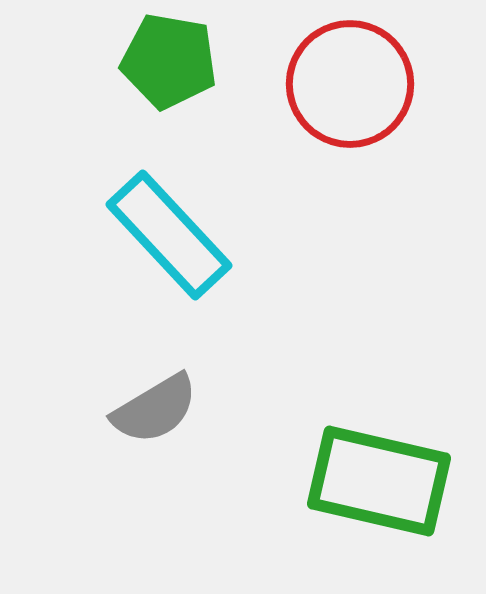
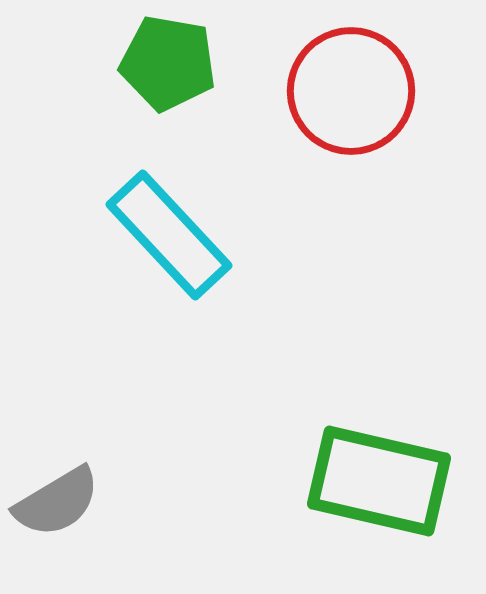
green pentagon: moved 1 px left, 2 px down
red circle: moved 1 px right, 7 px down
gray semicircle: moved 98 px left, 93 px down
